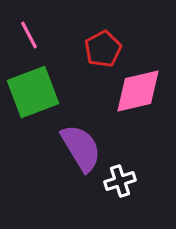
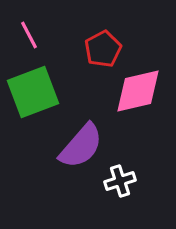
purple semicircle: moved 2 px up; rotated 72 degrees clockwise
